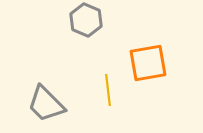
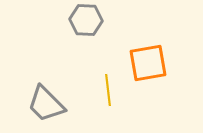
gray hexagon: rotated 20 degrees counterclockwise
